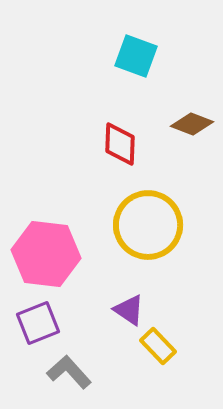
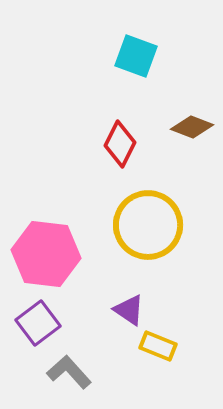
brown diamond: moved 3 px down
red diamond: rotated 24 degrees clockwise
purple square: rotated 15 degrees counterclockwise
yellow rectangle: rotated 24 degrees counterclockwise
